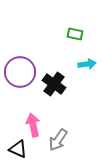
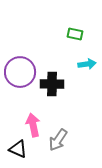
black cross: moved 2 px left; rotated 35 degrees counterclockwise
